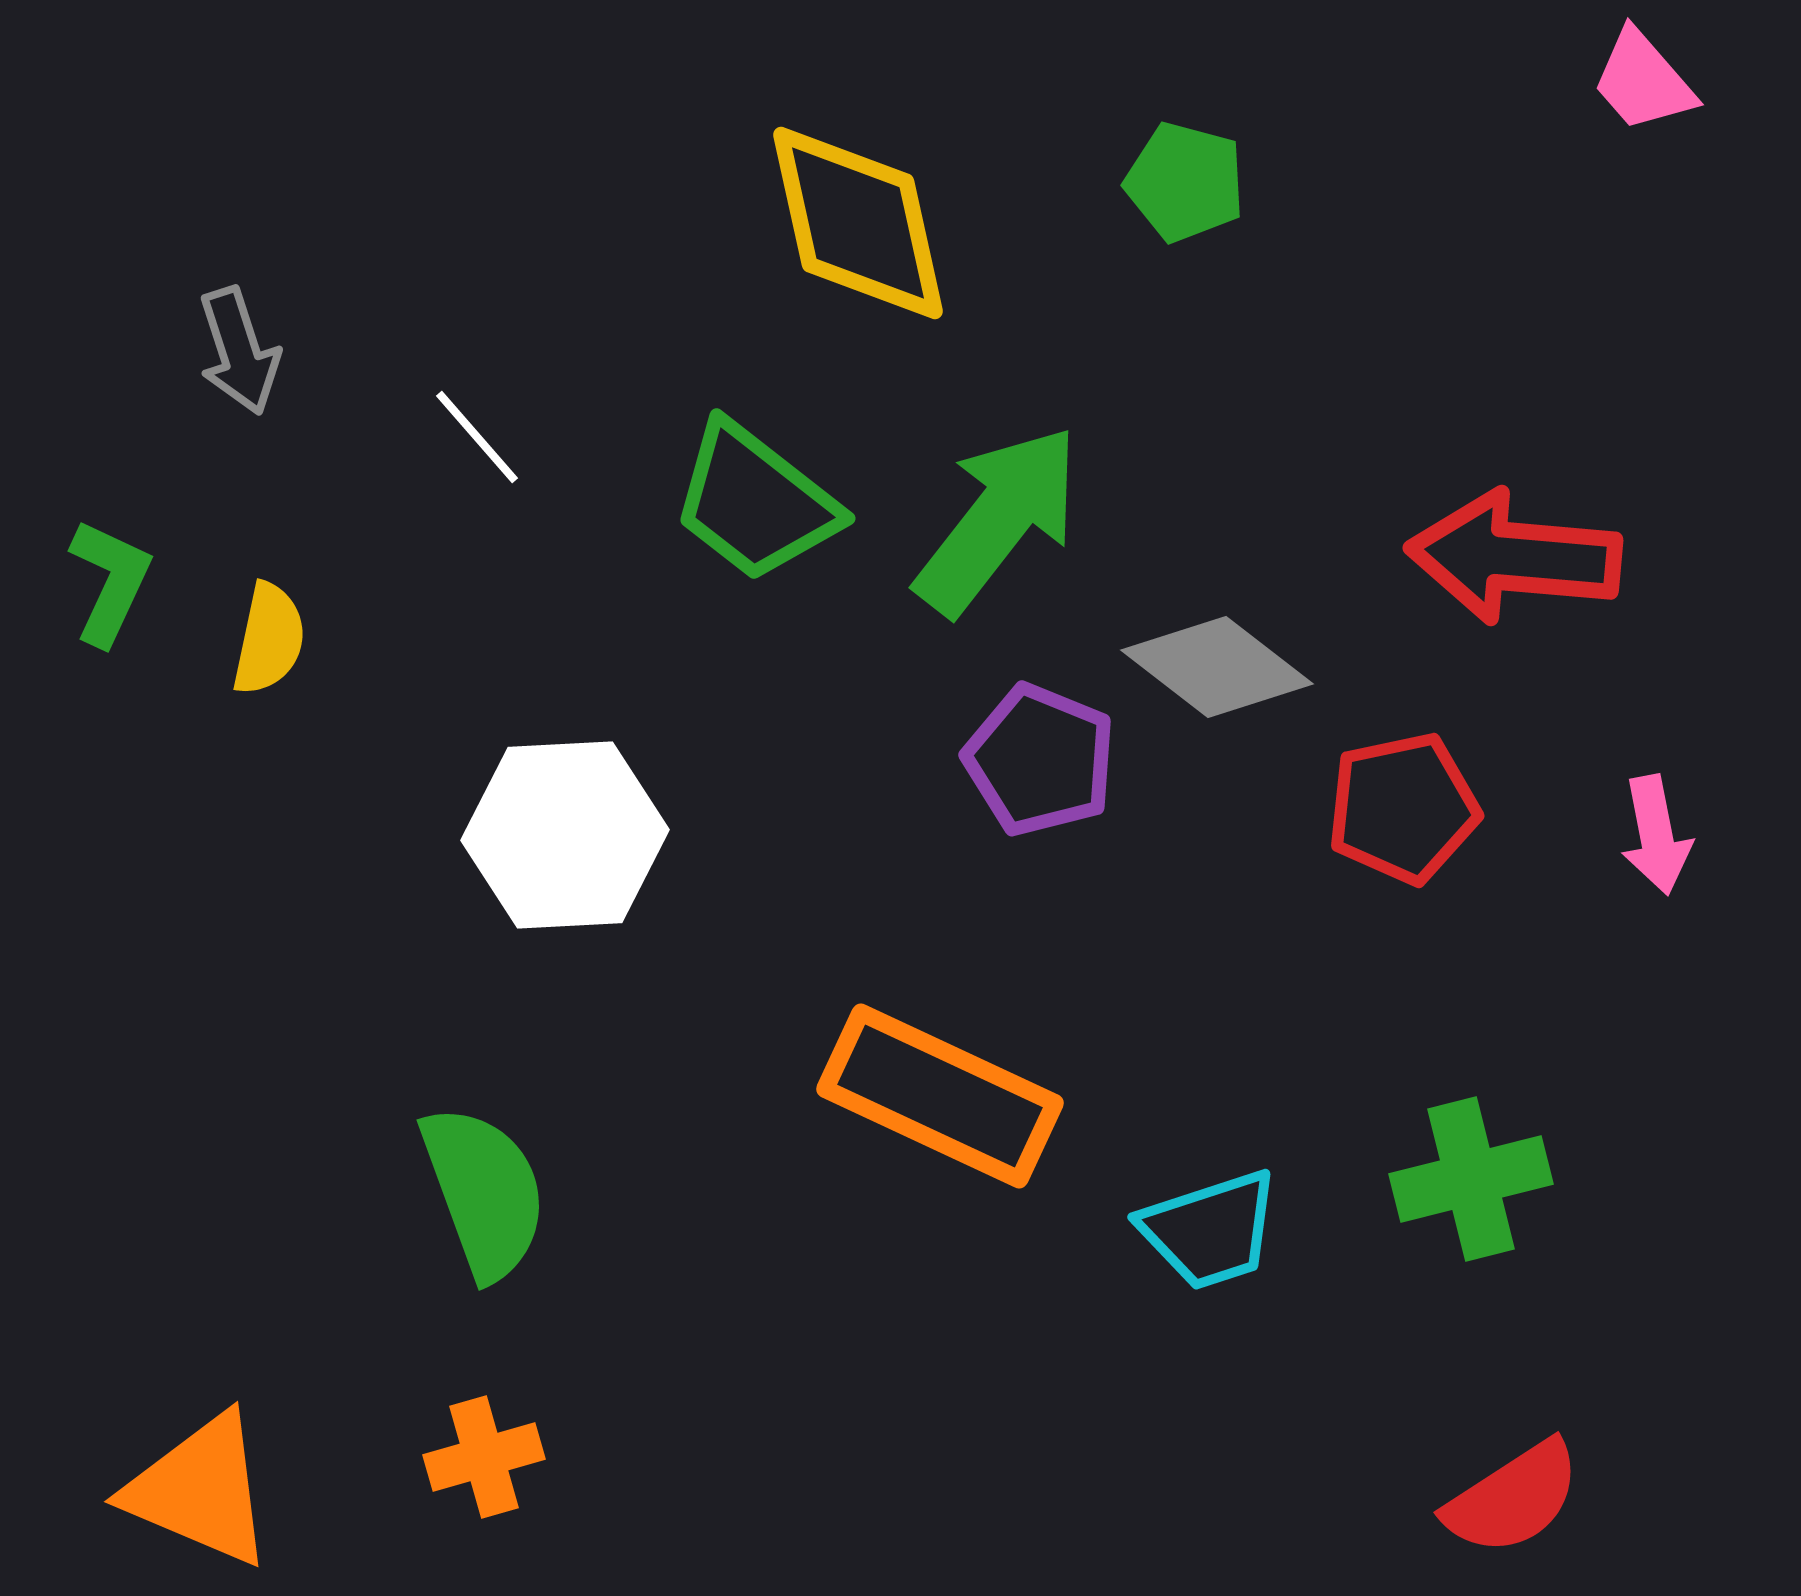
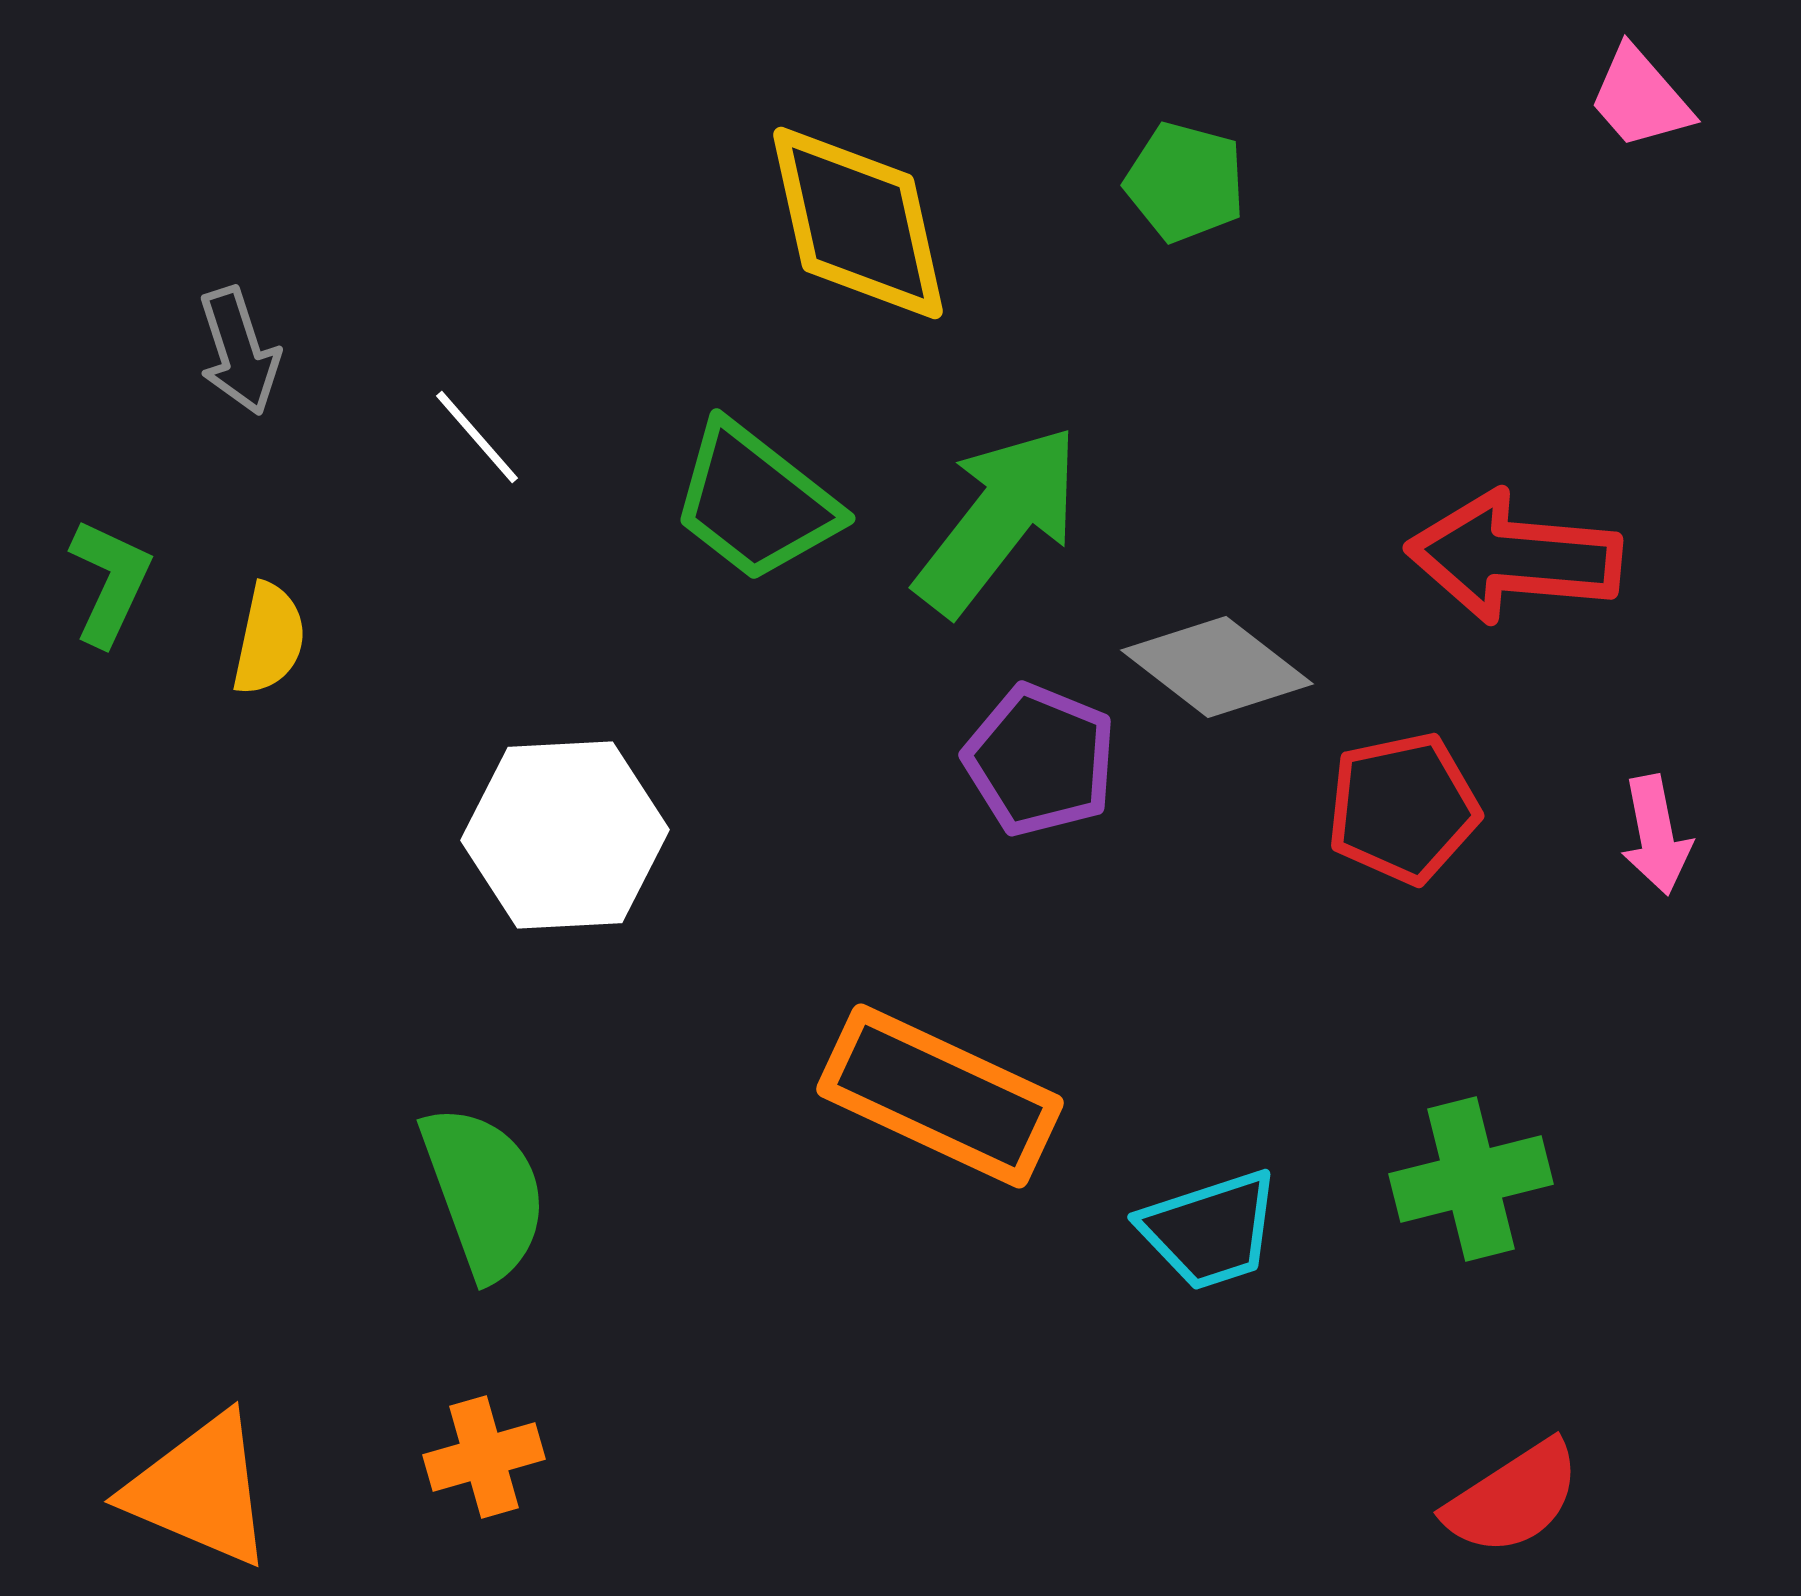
pink trapezoid: moved 3 px left, 17 px down
